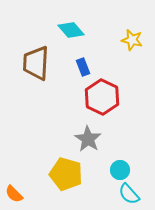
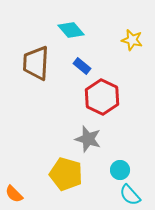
blue rectangle: moved 1 px left, 1 px up; rotated 30 degrees counterclockwise
gray star: rotated 16 degrees counterclockwise
cyan semicircle: moved 1 px right, 1 px down
